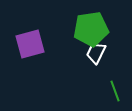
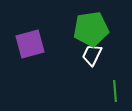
white trapezoid: moved 4 px left, 2 px down
green line: rotated 15 degrees clockwise
